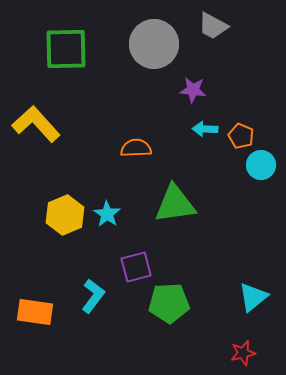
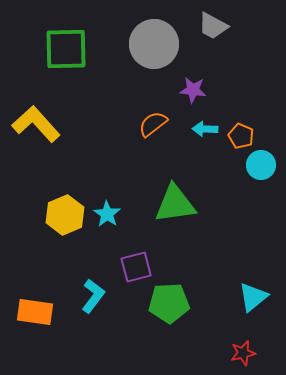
orange semicircle: moved 17 px right, 24 px up; rotated 36 degrees counterclockwise
